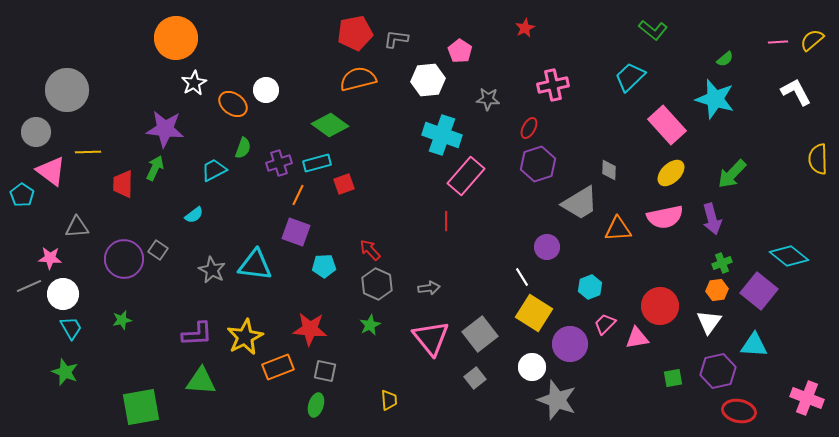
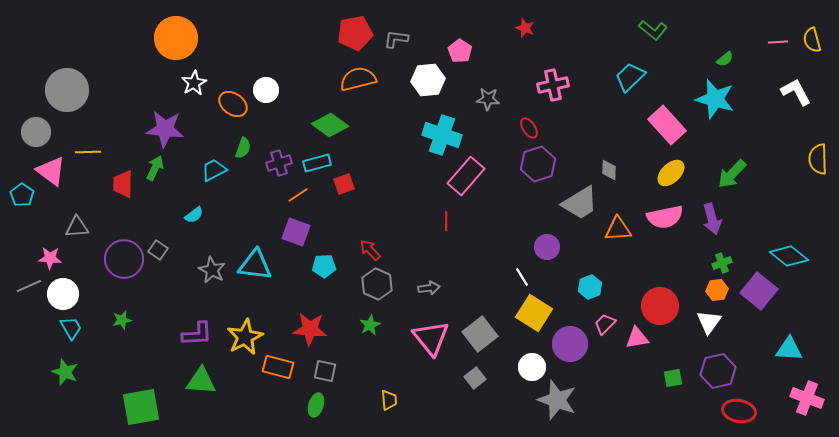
red star at (525, 28): rotated 24 degrees counterclockwise
yellow semicircle at (812, 40): rotated 65 degrees counterclockwise
red ellipse at (529, 128): rotated 60 degrees counterclockwise
orange line at (298, 195): rotated 30 degrees clockwise
cyan triangle at (754, 345): moved 35 px right, 4 px down
orange rectangle at (278, 367): rotated 36 degrees clockwise
